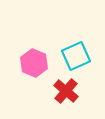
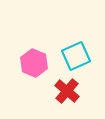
red cross: moved 1 px right
